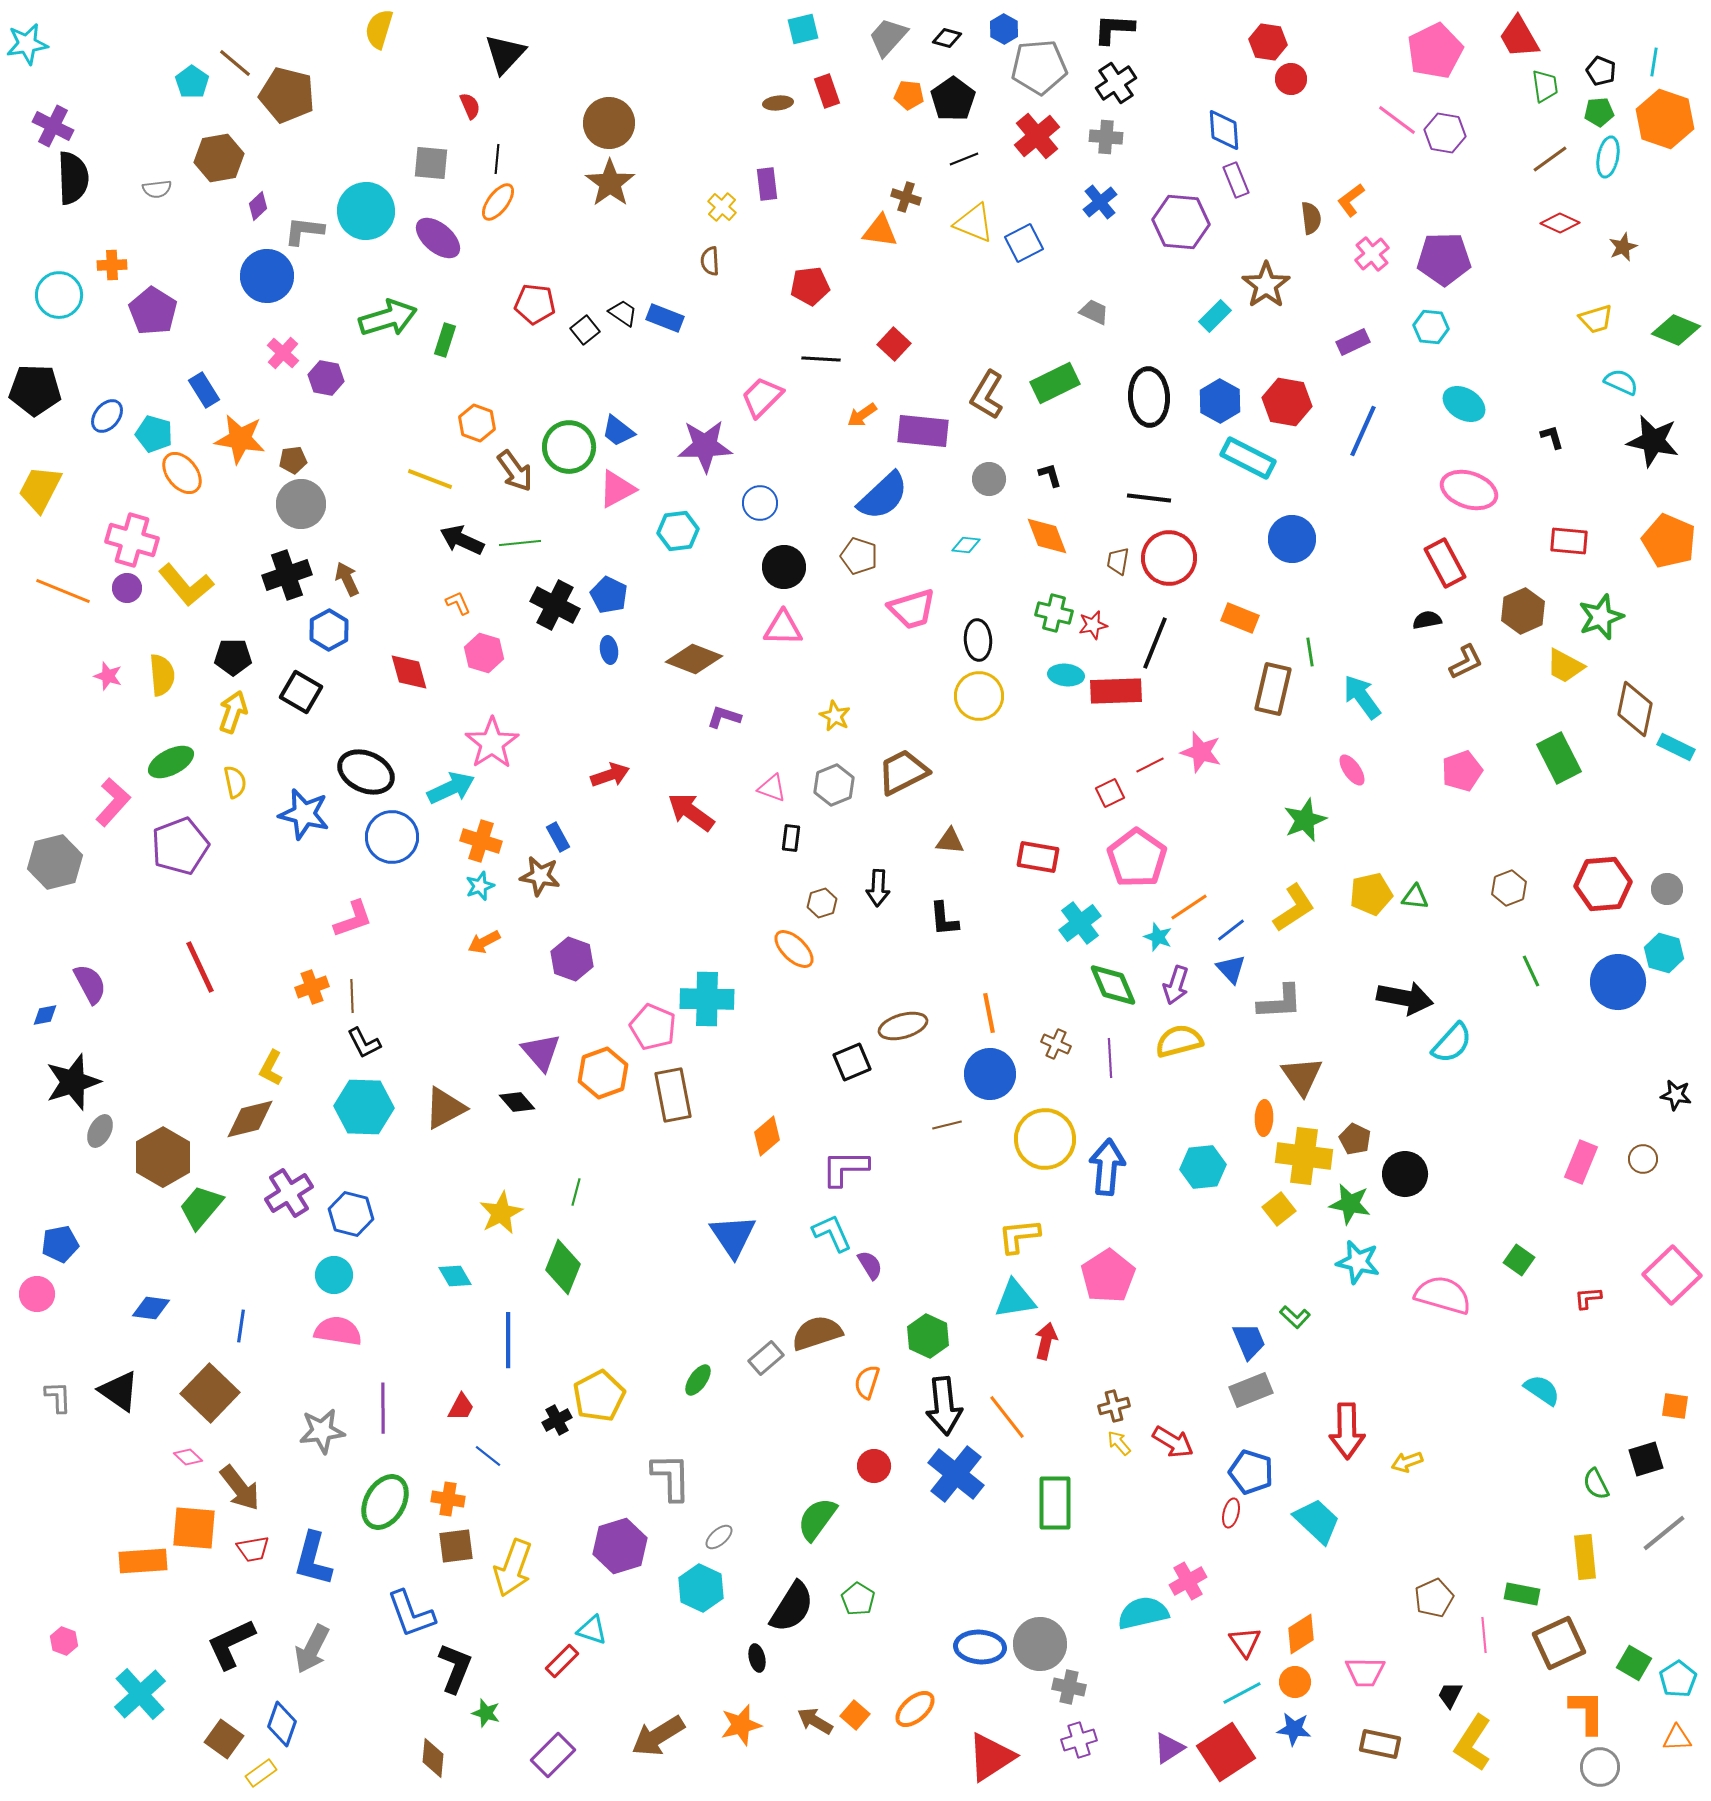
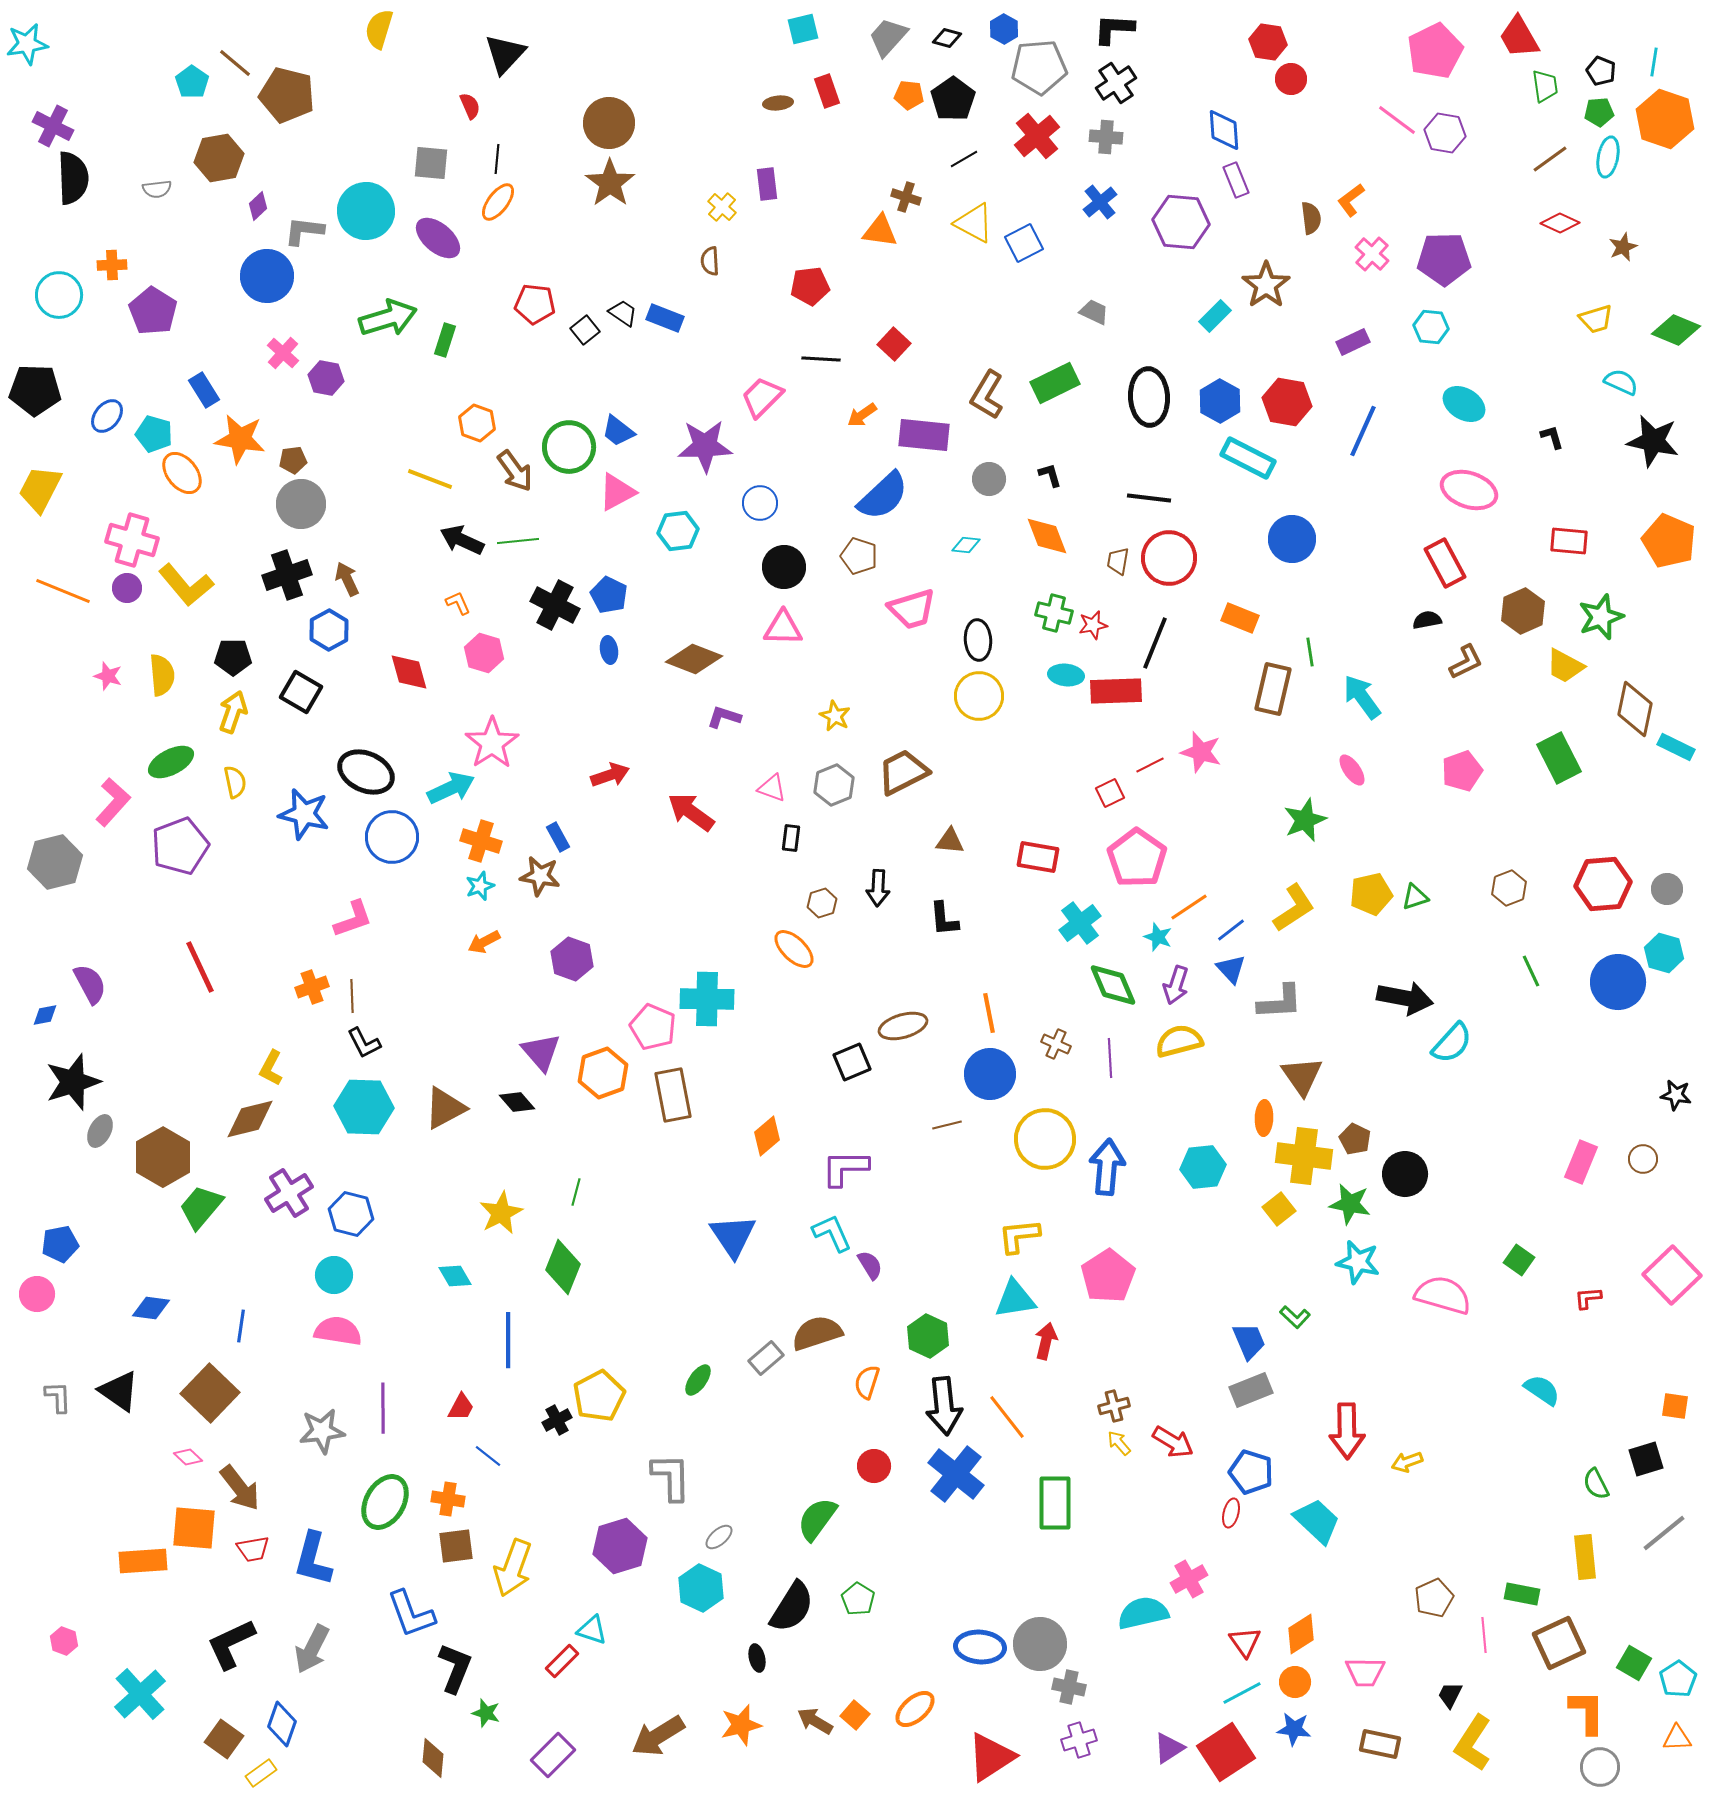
black line at (964, 159): rotated 8 degrees counterclockwise
yellow triangle at (974, 223): rotated 6 degrees clockwise
pink cross at (1372, 254): rotated 8 degrees counterclockwise
purple rectangle at (923, 431): moved 1 px right, 4 px down
pink triangle at (617, 489): moved 3 px down
green line at (520, 543): moved 2 px left, 2 px up
green triangle at (1415, 897): rotated 24 degrees counterclockwise
pink cross at (1188, 1581): moved 1 px right, 2 px up
